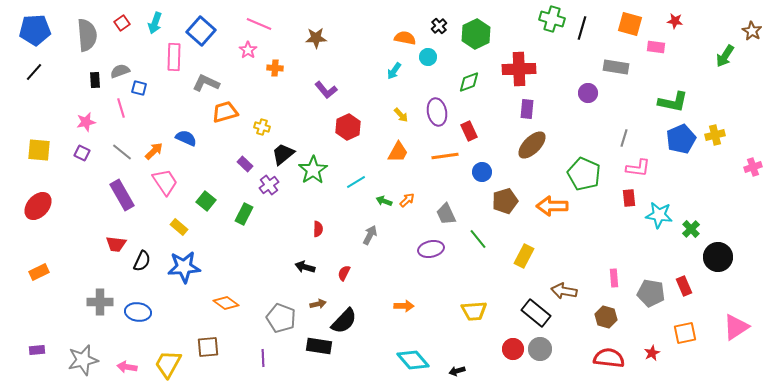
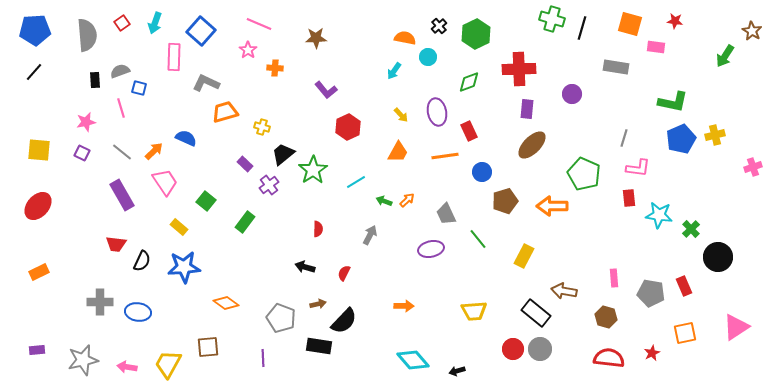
purple circle at (588, 93): moved 16 px left, 1 px down
green rectangle at (244, 214): moved 1 px right, 8 px down; rotated 10 degrees clockwise
